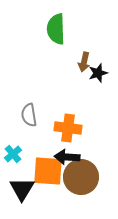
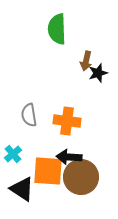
green semicircle: moved 1 px right
brown arrow: moved 2 px right, 1 px up
orange cross: moved 1 px left, 7 px up
black arrow: moved 2 px right
black triangle: rotated 28 degrees counterclockwise
